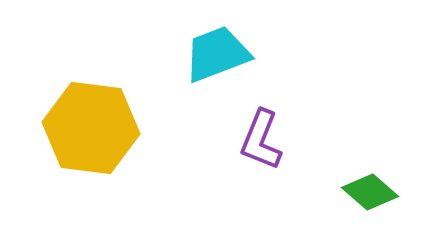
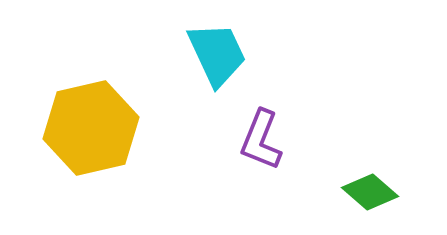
cyan trapezoid: rotated 86 degrees clockwise
yellow hexagon: rotated 20 degrees counterclockwise
